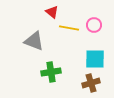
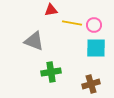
red triangle: moved 1 px left, 2 px up; rotated 48 degrees counterclockwise
yellow line: moved 3 px right, 5 px up
cyan square: moved 1 px right, 11 px up
brown cross: moved 1 px down
